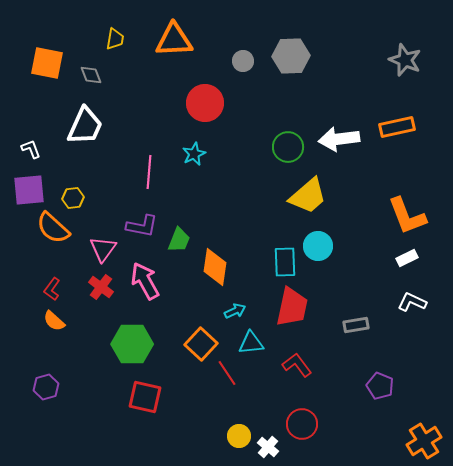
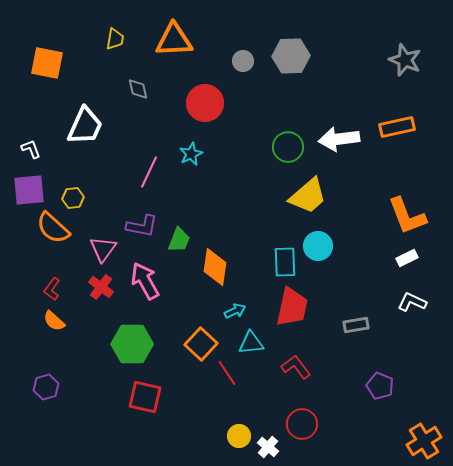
gray diamond at (91, 75): moved 47 px right, 14 px down; rotated 10 degrees clockwise
cyan star at (194, 154): moved 3 px left
pink line at (149, 172): rotated 20 degrees clockwise
red L-shape at (297, 365): moved 1 px left, 2 px down
